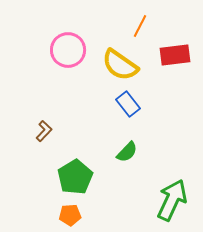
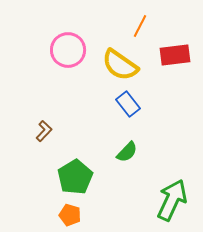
orange pentagon: rotated 20 degrees clockwise
